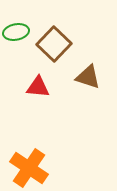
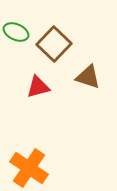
green ellipse: rotated 35 degrees clockwise
red triangle: rotated 20 degrees counterclockwise
